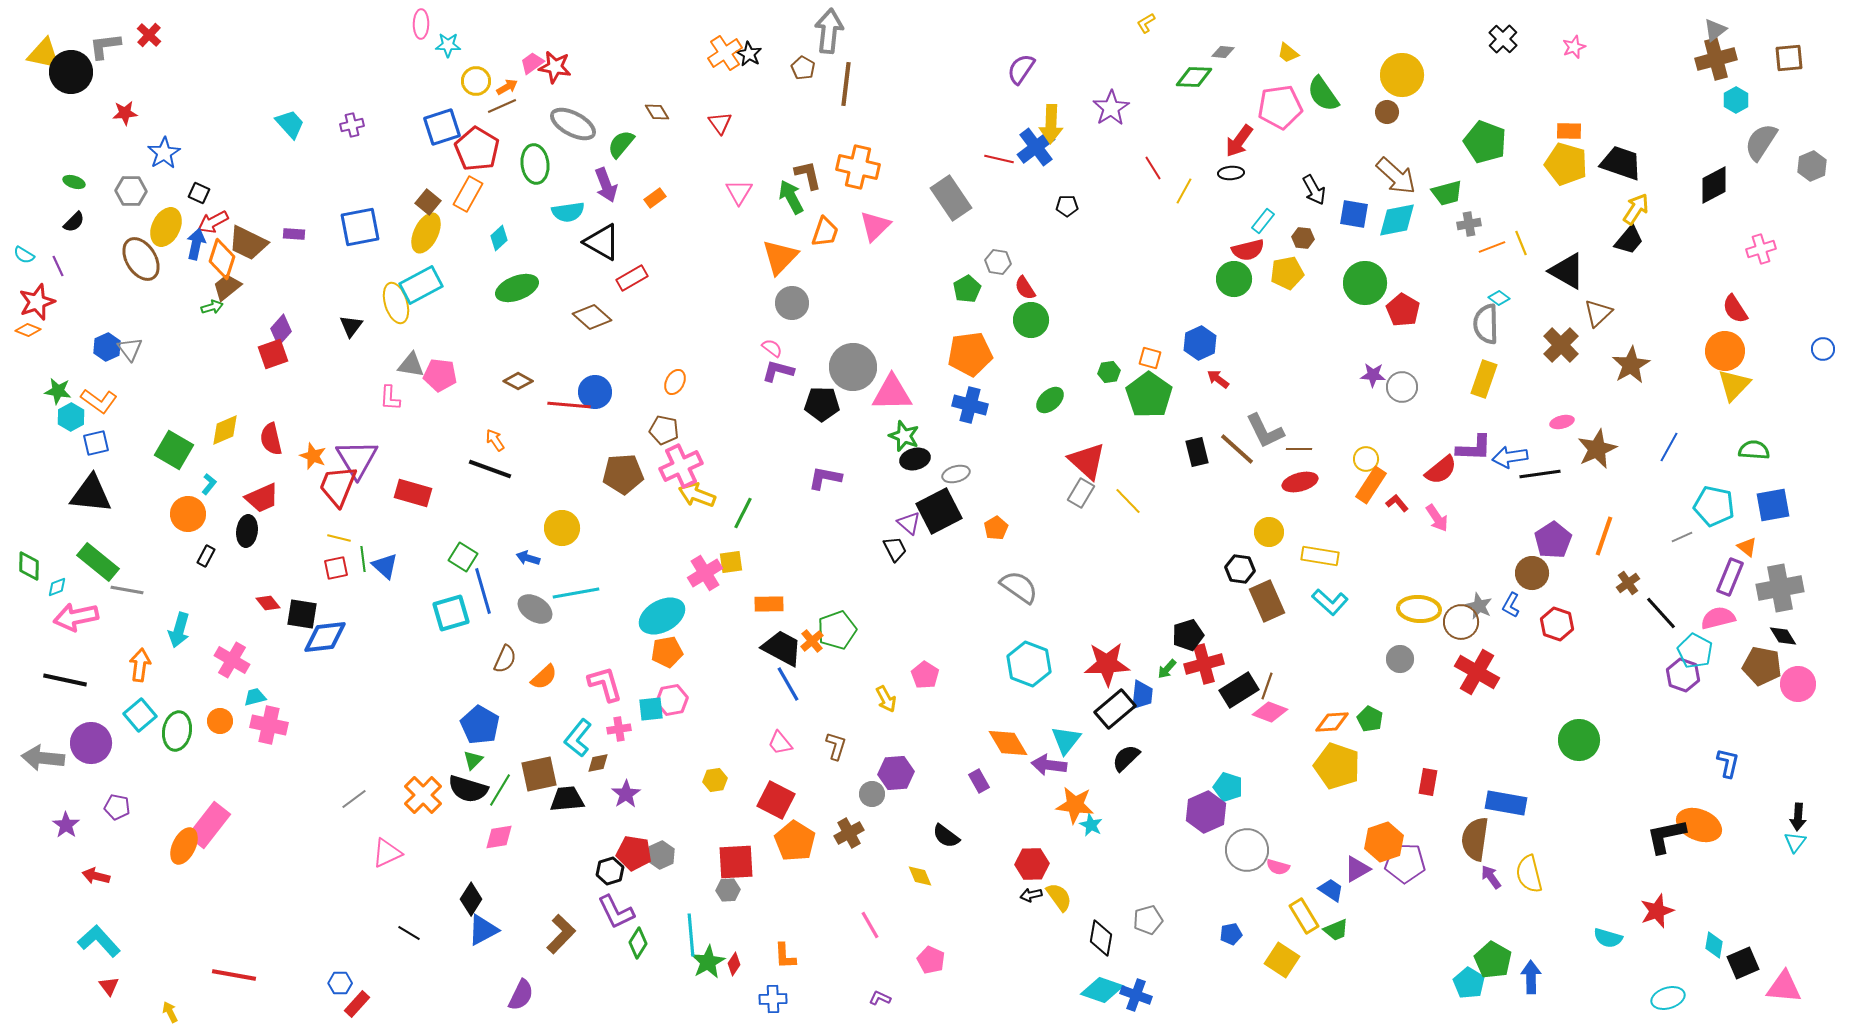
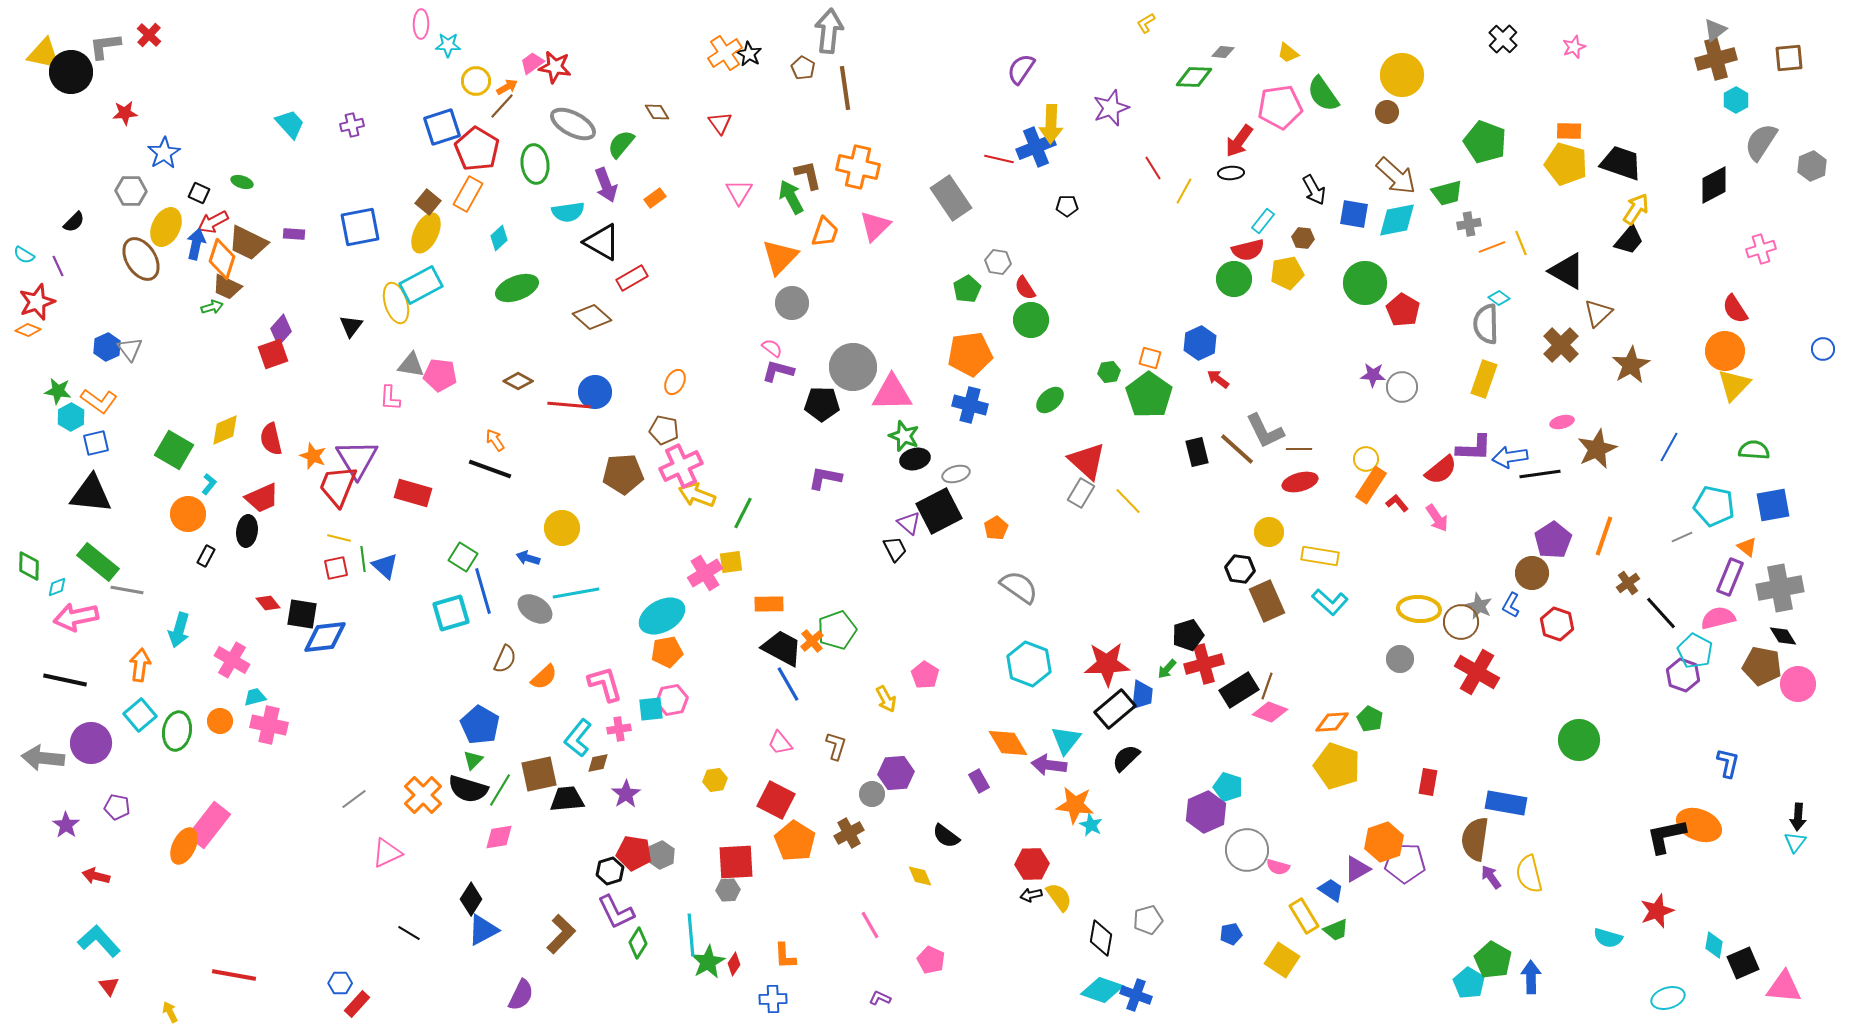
brown line at (846, 84): moved 1 px left, 4 px down; rotated 15 degrees counterclockwise
brown line at (502, 106): rotated 24 degrees counterclockwise
purple star at (1111, 108): rotated 12 degrees clockwise
blue cross at (1036, 147): rotated 15 degrees clockwise
green ellipse at (74, 182): moved 168 px right
brown trapezoid at (227, 287): rotated 116 degrees counterclockwise
